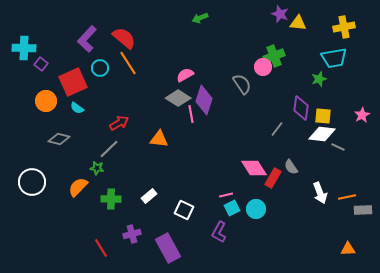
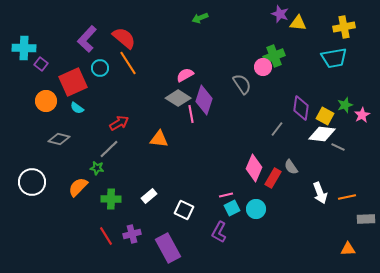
green star at (319, 79): moved 26 px right, 26 px down
yellow square at (323, 116): moved 2 px right; rotated 24 degrees clockwise
pink diamond at (254, 168): rotated 56 degrees clockwise
gray rectangle at (363, 210): moved 3 px right, 9 px down
red line at (101, 248): moved 5 px right, 12 px up
